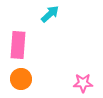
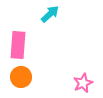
orange circle: moved 2 px up
pink star: rotated 24 degrees counterclockwise
